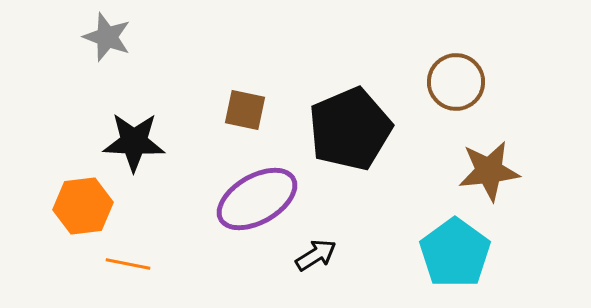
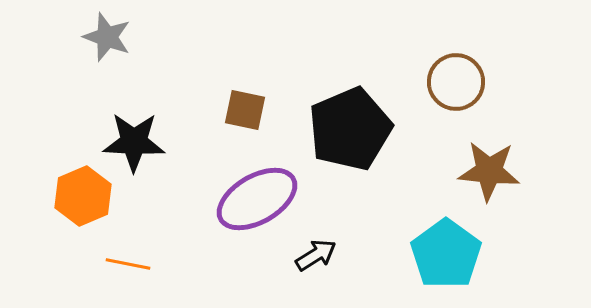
brown star: rotated 12 degrees clockwise
orange hexagon: moved 10 px up; rotated 16 degrees counterclockwise
cyan pentagon: moved 9 px left, 1 px down
